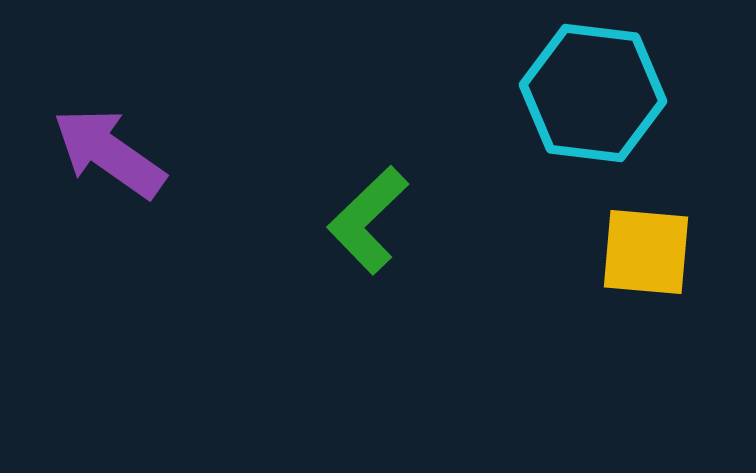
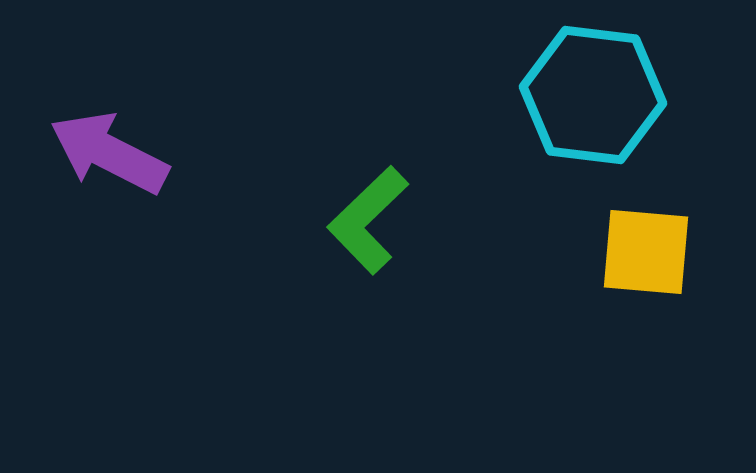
cyan hexagon: moved 2 px down
purple arrow: rotated 8 degrees counterclockwise
